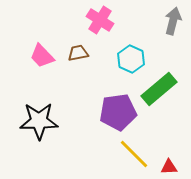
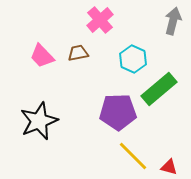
pink cross: rotated 16 degrees clockwise
cyan hexagon: moved 2 px right
purple pentagon: rotated 6 degrees clockwise
black star: rotated 21 degrees counterclockwise
yellow line: moved 1 px left, 2 px down
red triangle: rotated 18 degrees clockwise
